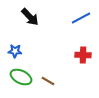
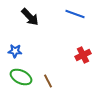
blue line: moved 6 px left, 4 px up; rotated 48 degrees clockwise
red cross: rotated 28 degrees counterclockwise
brown line: rotated 32 degrees clockwise
